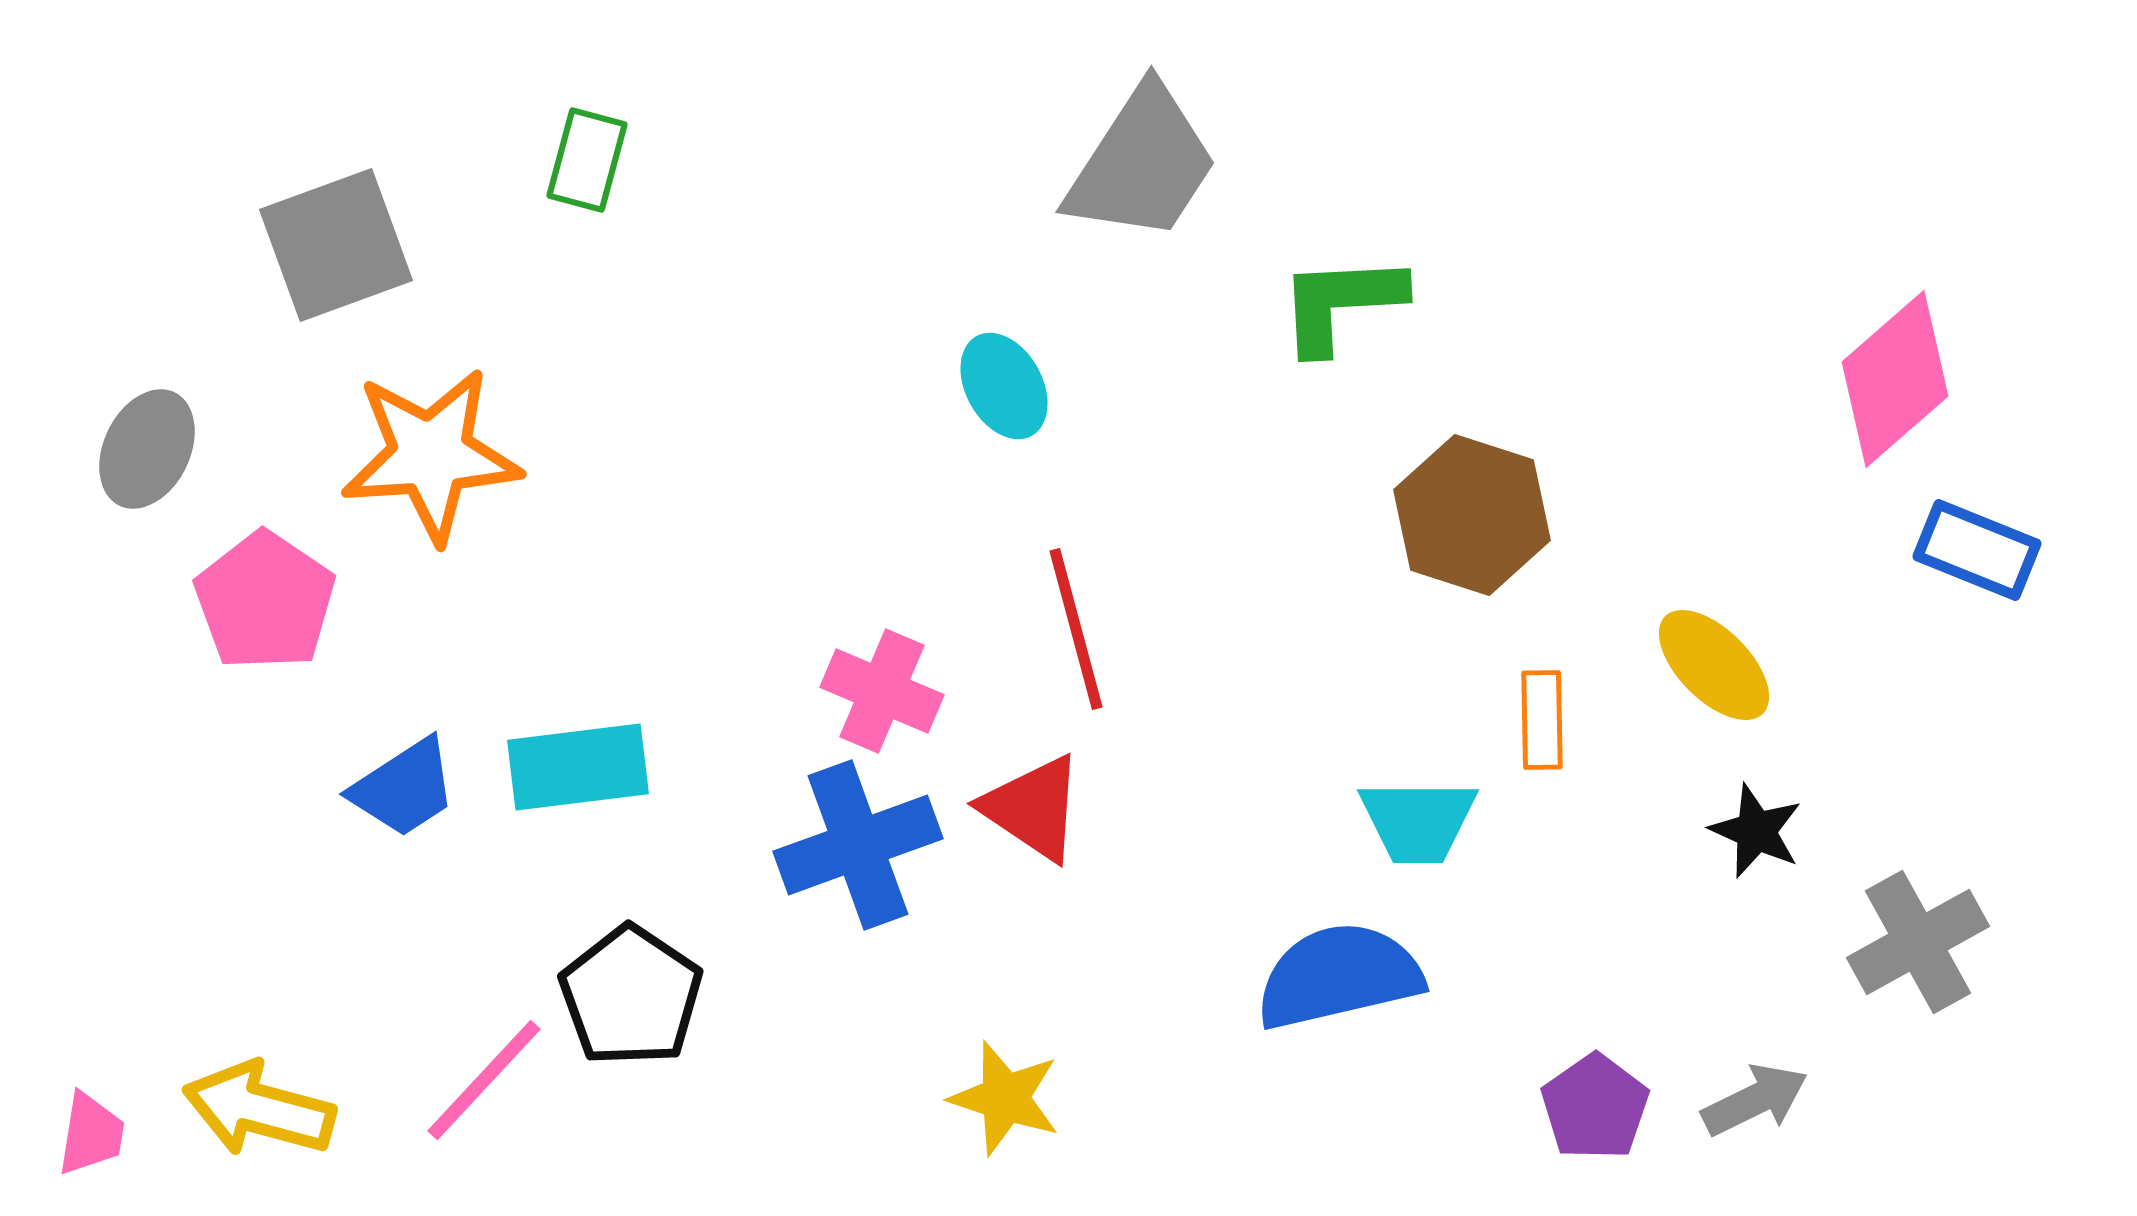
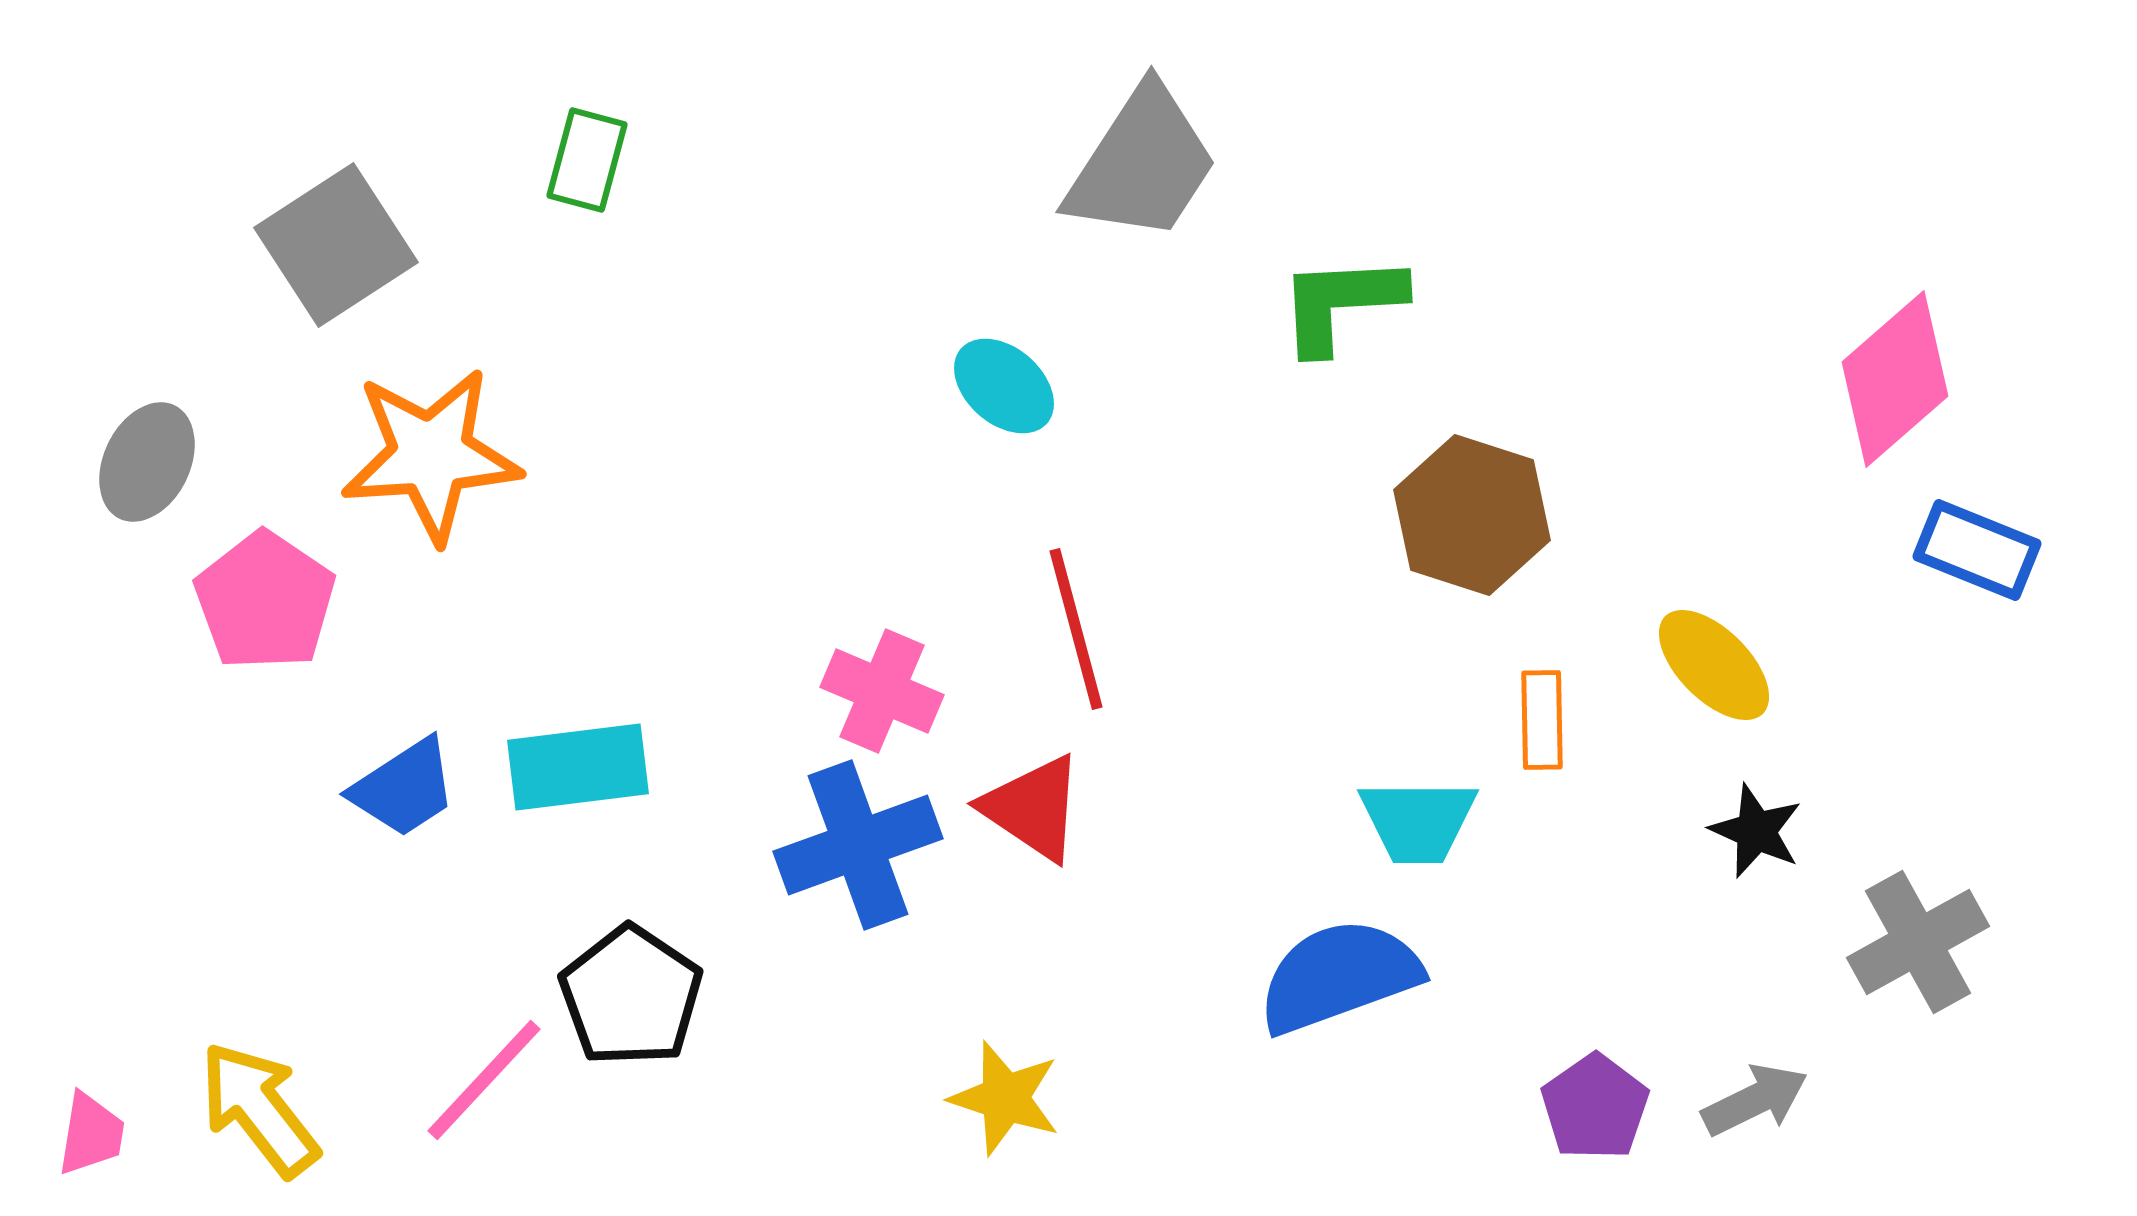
gray square: rotated 13 degrees counterclockwise
cyan ellipse: rotated 20 degrees counterclockwise
gray ellipse: moved 13 px down
blue semicircle: rotated 7 degrees counterclockwise
yellow arrow: rotated 37 degrees clockwise
